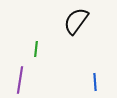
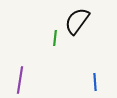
black semicircle: moved 1 px right
green line: moved 19 px right, 11 px up
